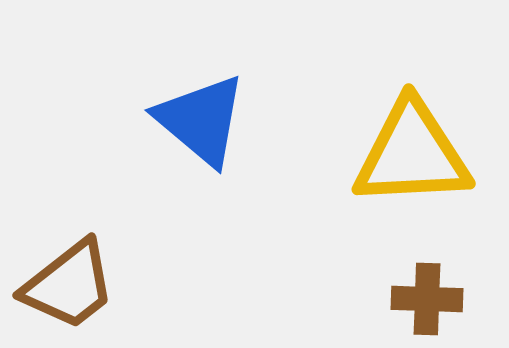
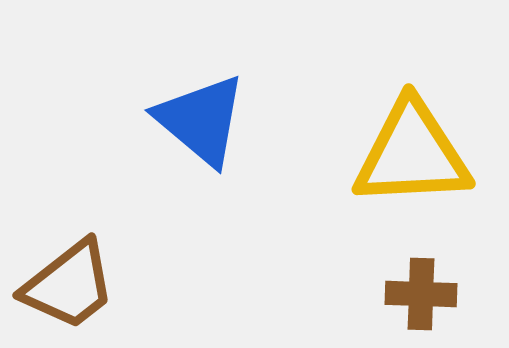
brown cross: moved 6 px left, 5 px up
